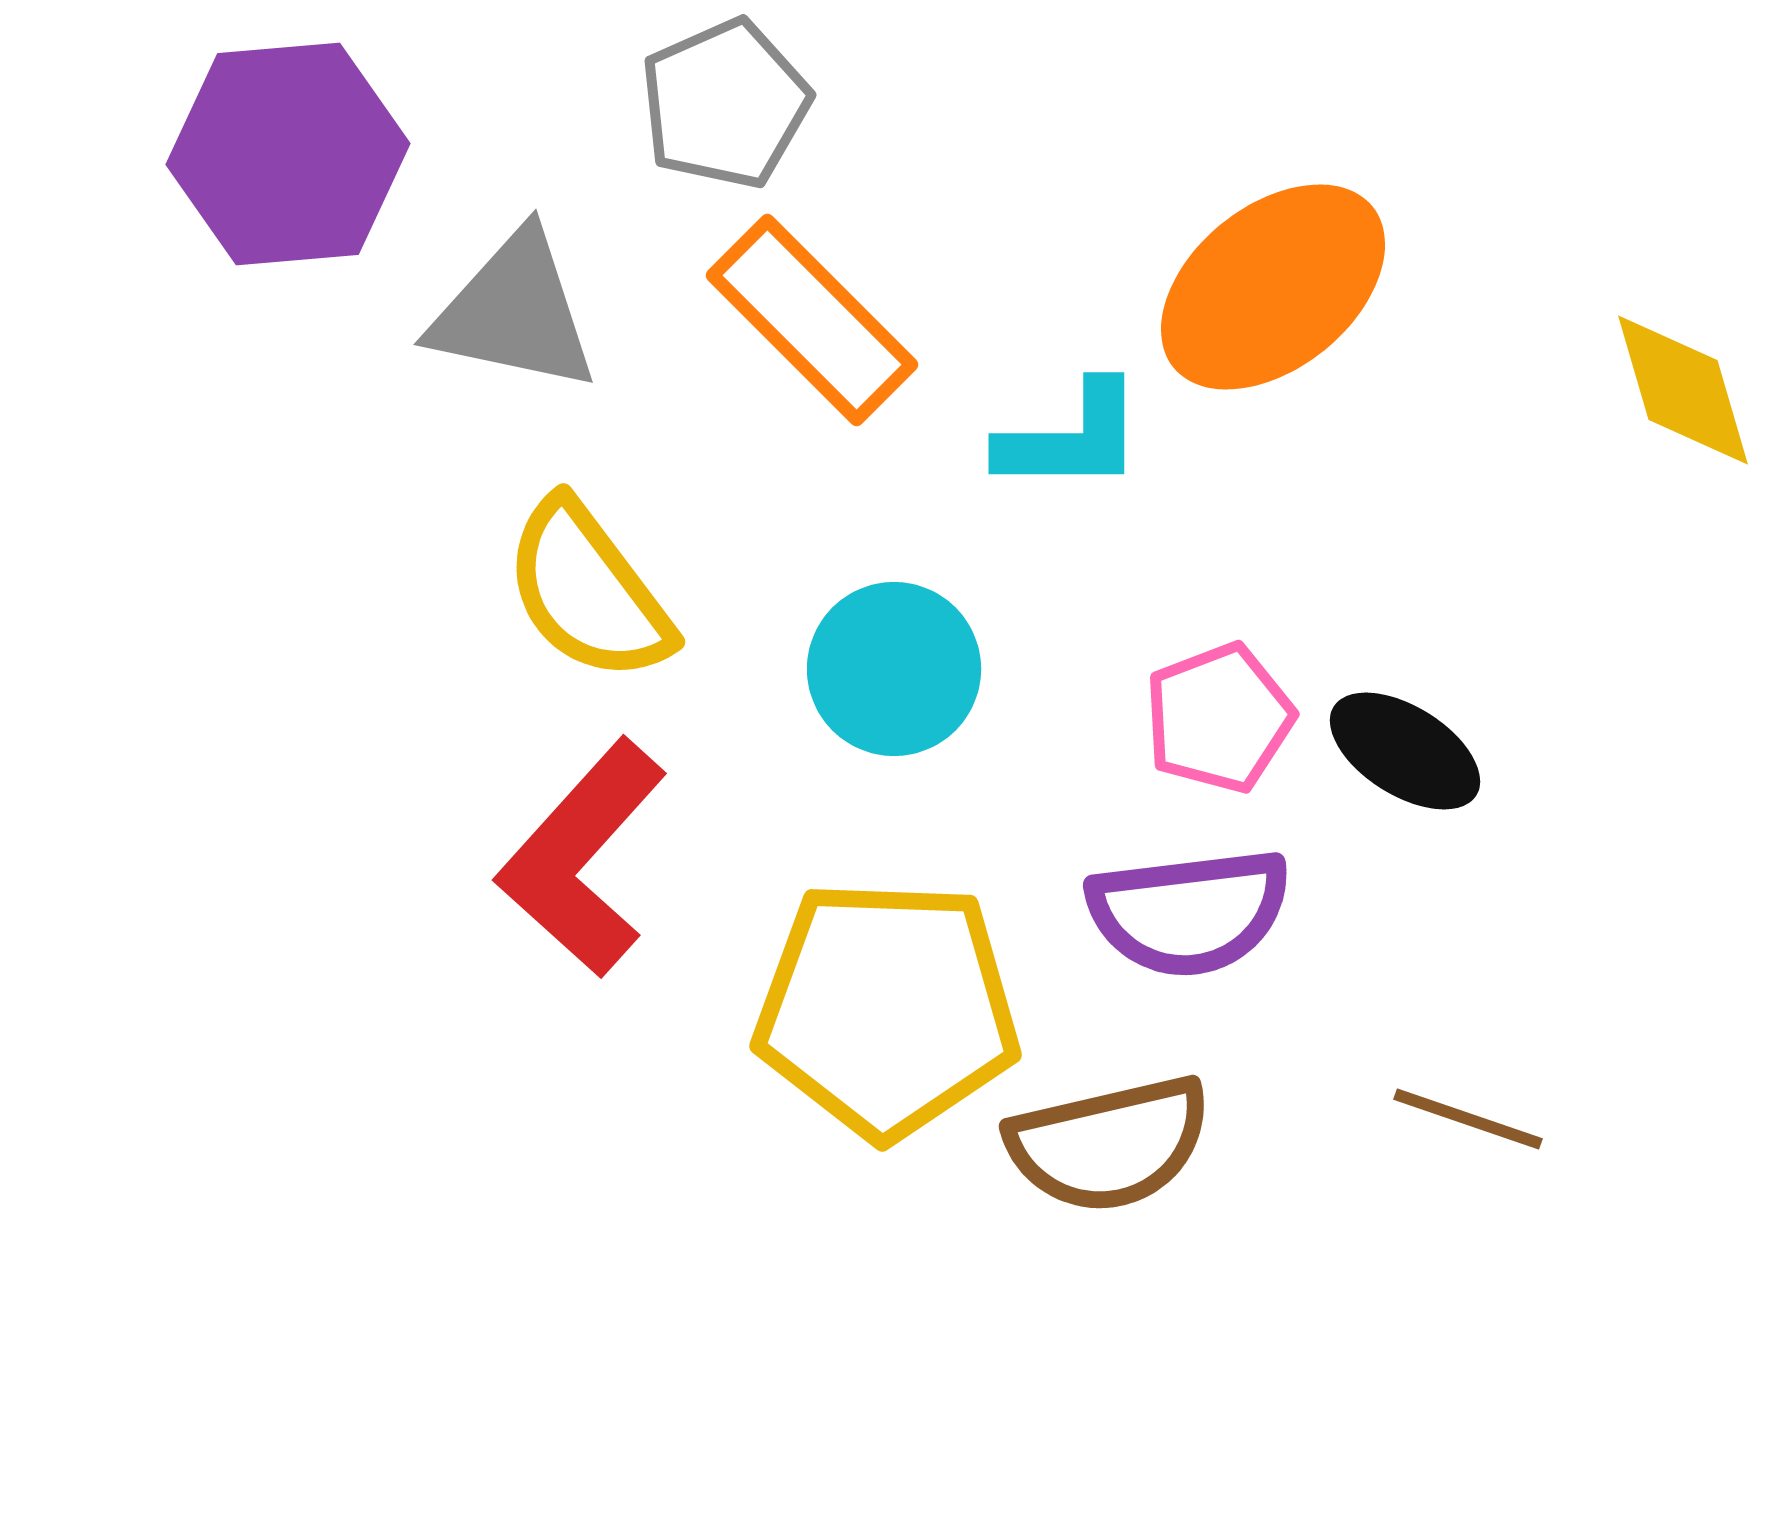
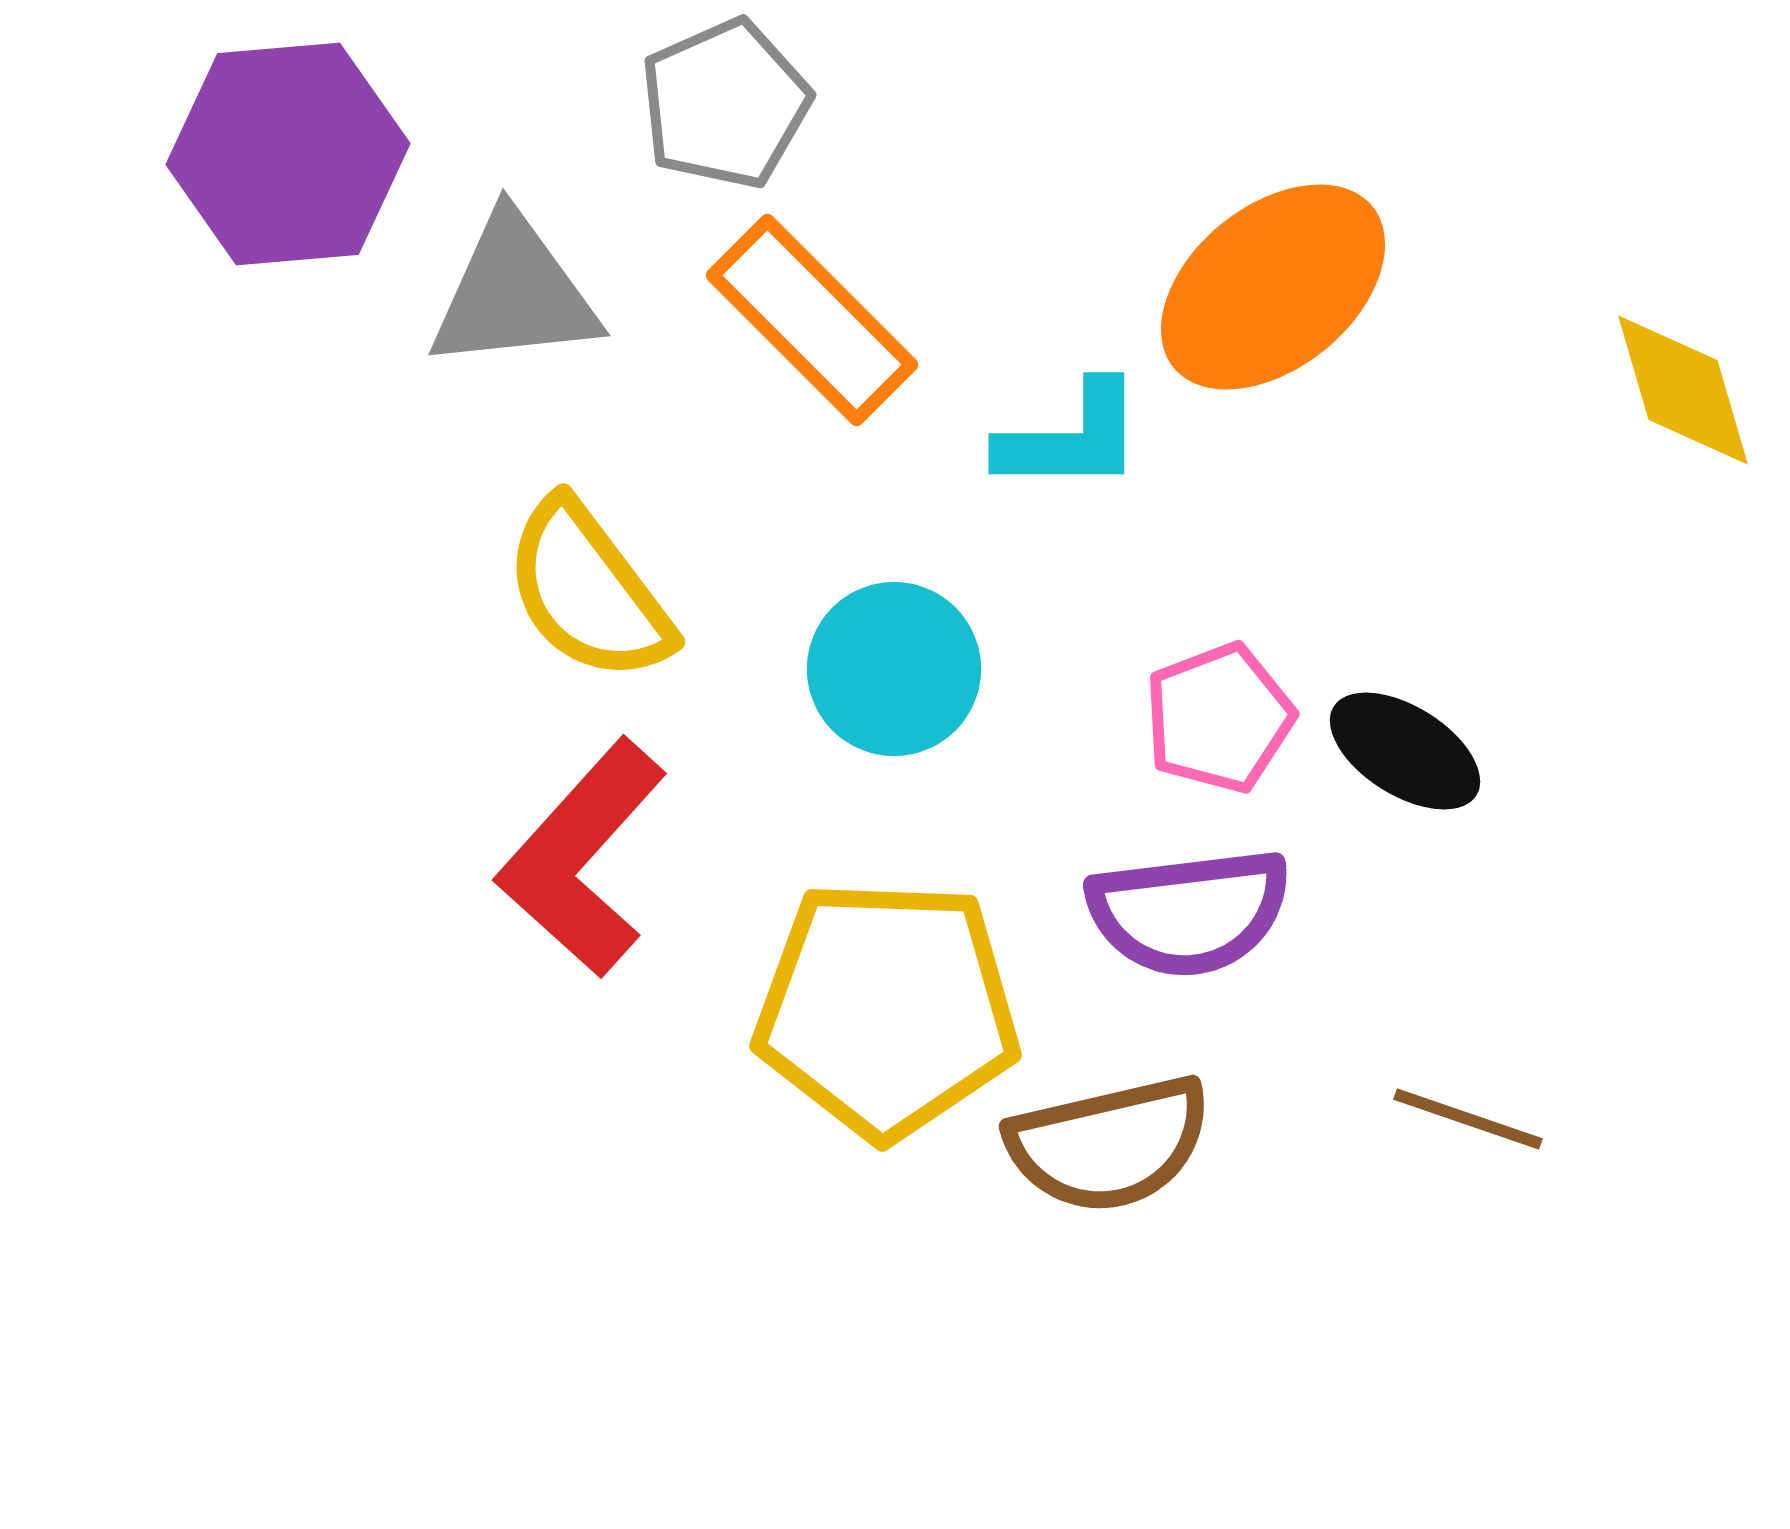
gray triangle: moved 19 px up; rotated 18 degrees counterclockwise
